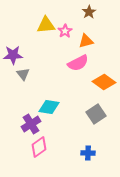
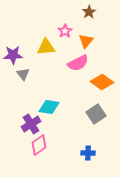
yellow triangle: moved 22 px down
orange triangle: rotated 35 degrees counterclockwise
orange diamond: moved 2 px left
pink diamond: moved 2 px up
